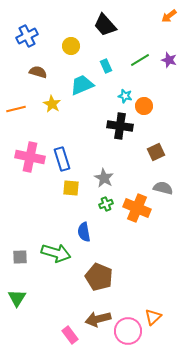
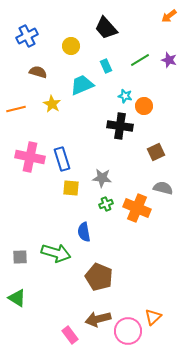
black trapezoid: moved 1 px right, 3 px down
gray star: moved 2 px left; rotated 24 degrees counterclockwise
green triangle: rotated 30 degrees counterclockwise
